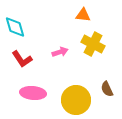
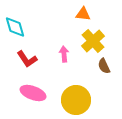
orange triangle: moved 1 px up
yellow cross: moved 3 px up; rotated 20 degrees clockwise
pink arrow: moved 4 px right, 2 px down; rotated 77 degrees counterclockwise
red L-shape: moved 5 px right
brown semicircle: moved 3 px left, 23 px up
pink ellipse: rotated 15 degrees clockwise
